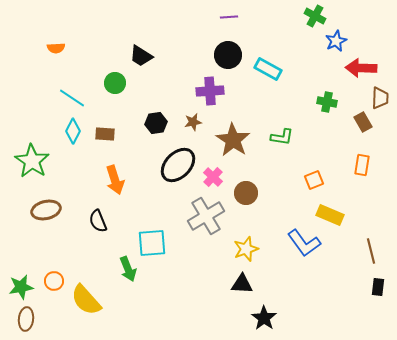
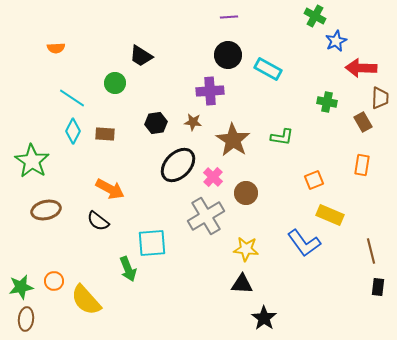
brown star at (193, 122): rotated 18 degrees clockwise
orange arrow at (115, 180): moved 5 px left, 9 px down; rotated 44 degrees counterclockwise
black semicircle at (98, 221): rotated 30 degrees counterclockwise
yellow star at (246, 249): rotated 25 degrees clockwise
